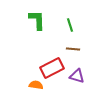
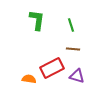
green L-shape: rotated 10 degrees clockwise
green line: moved 1 px right
orange semicircle: moved 7 px left, 6 px up
